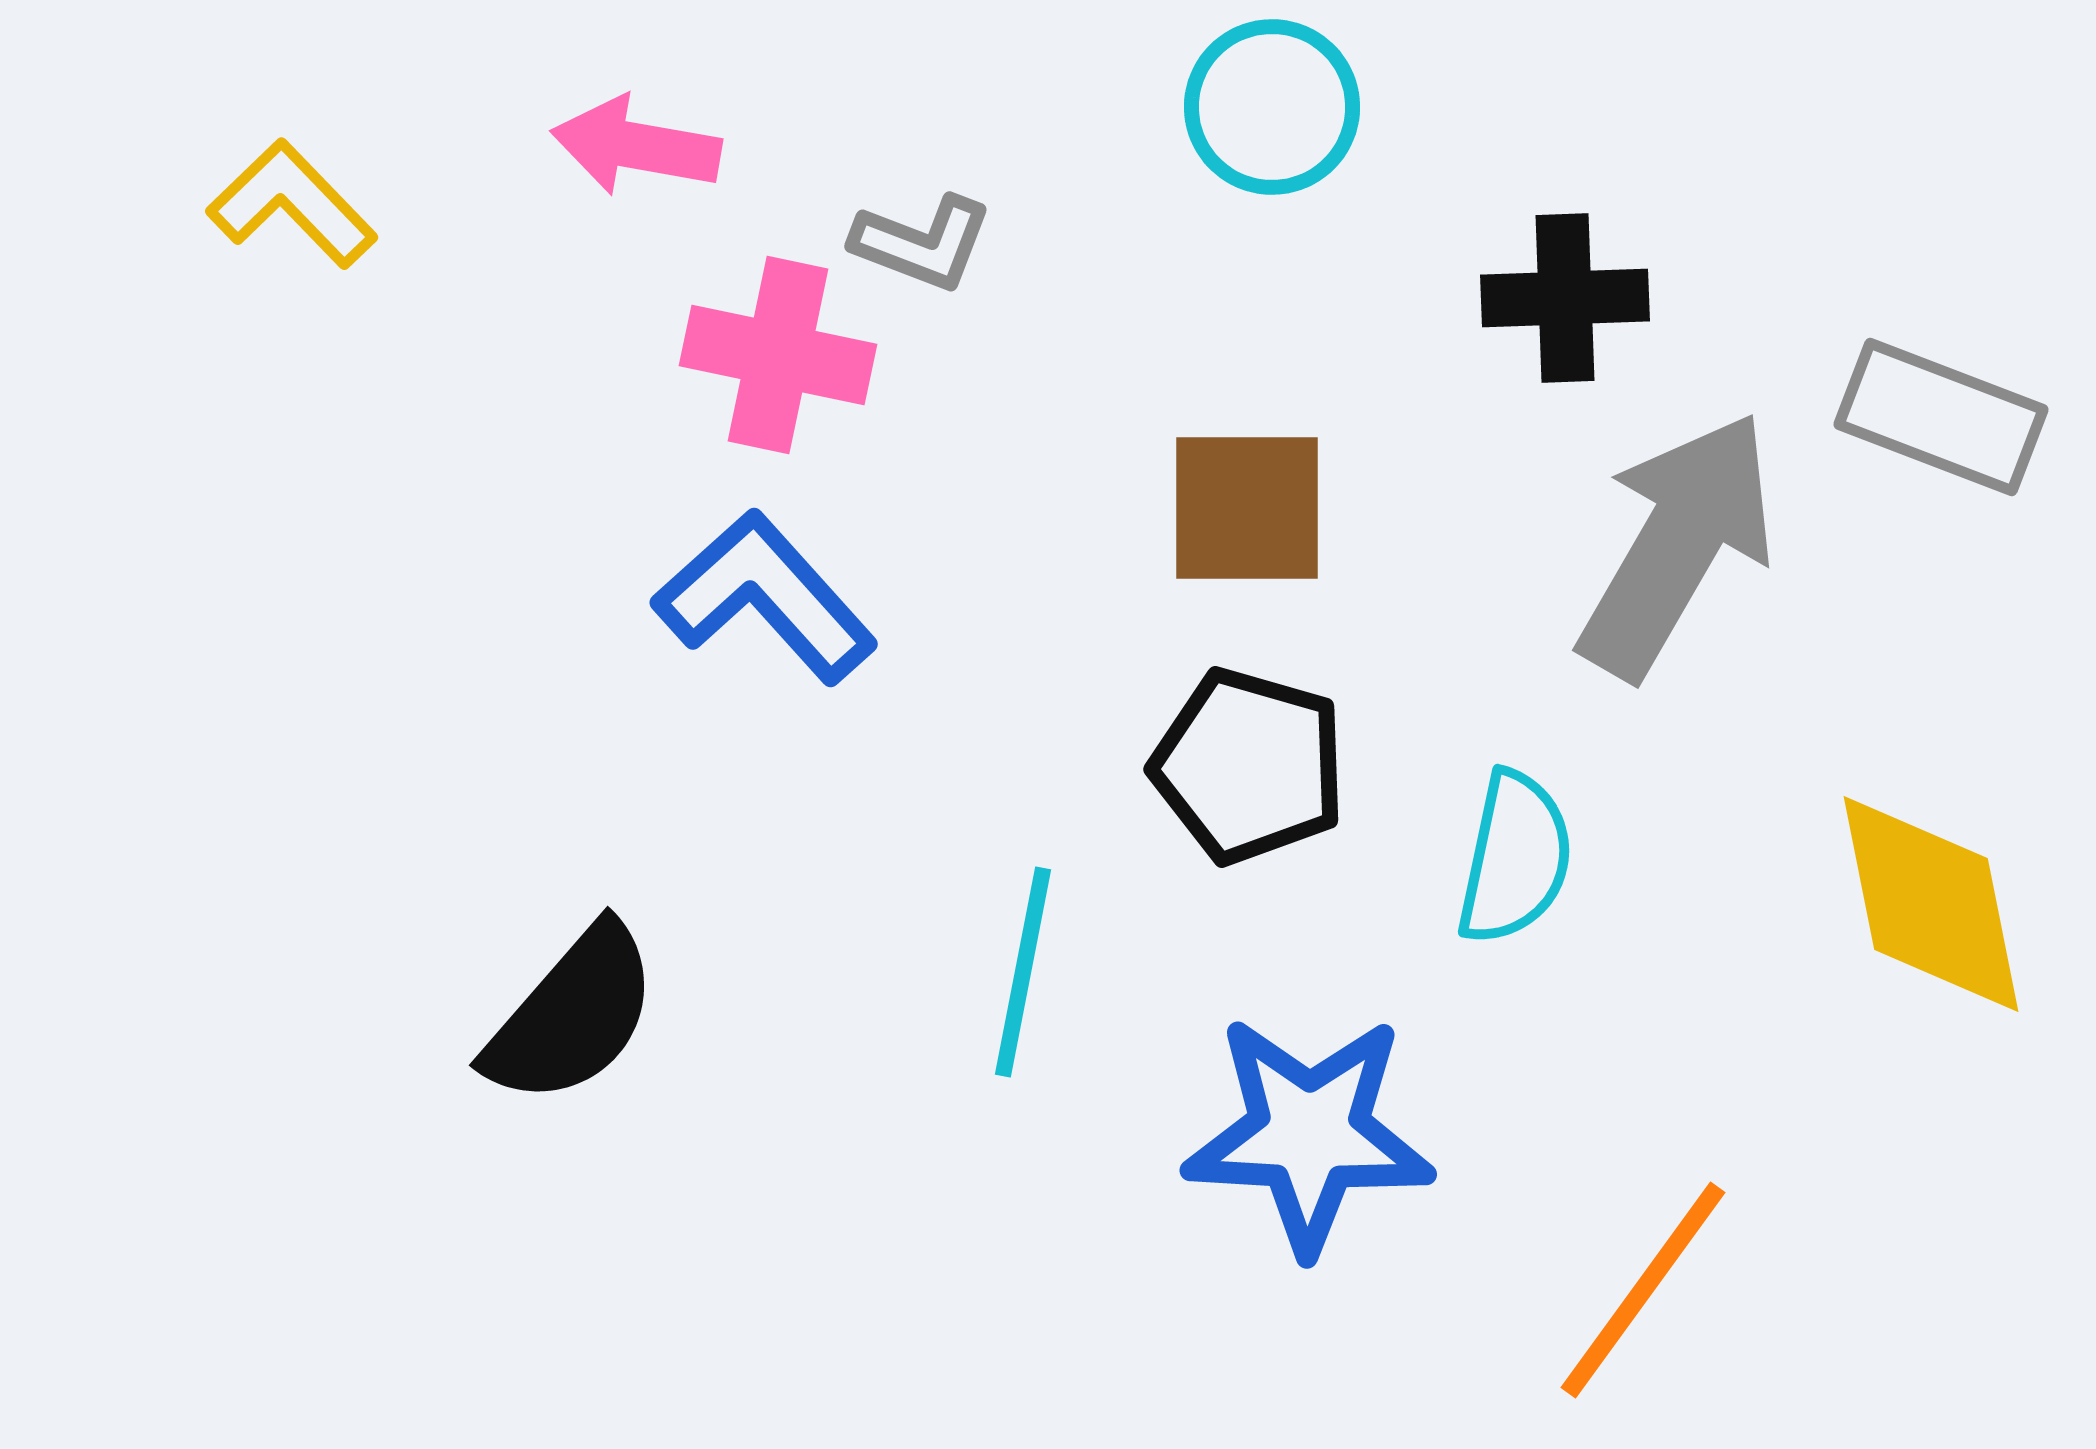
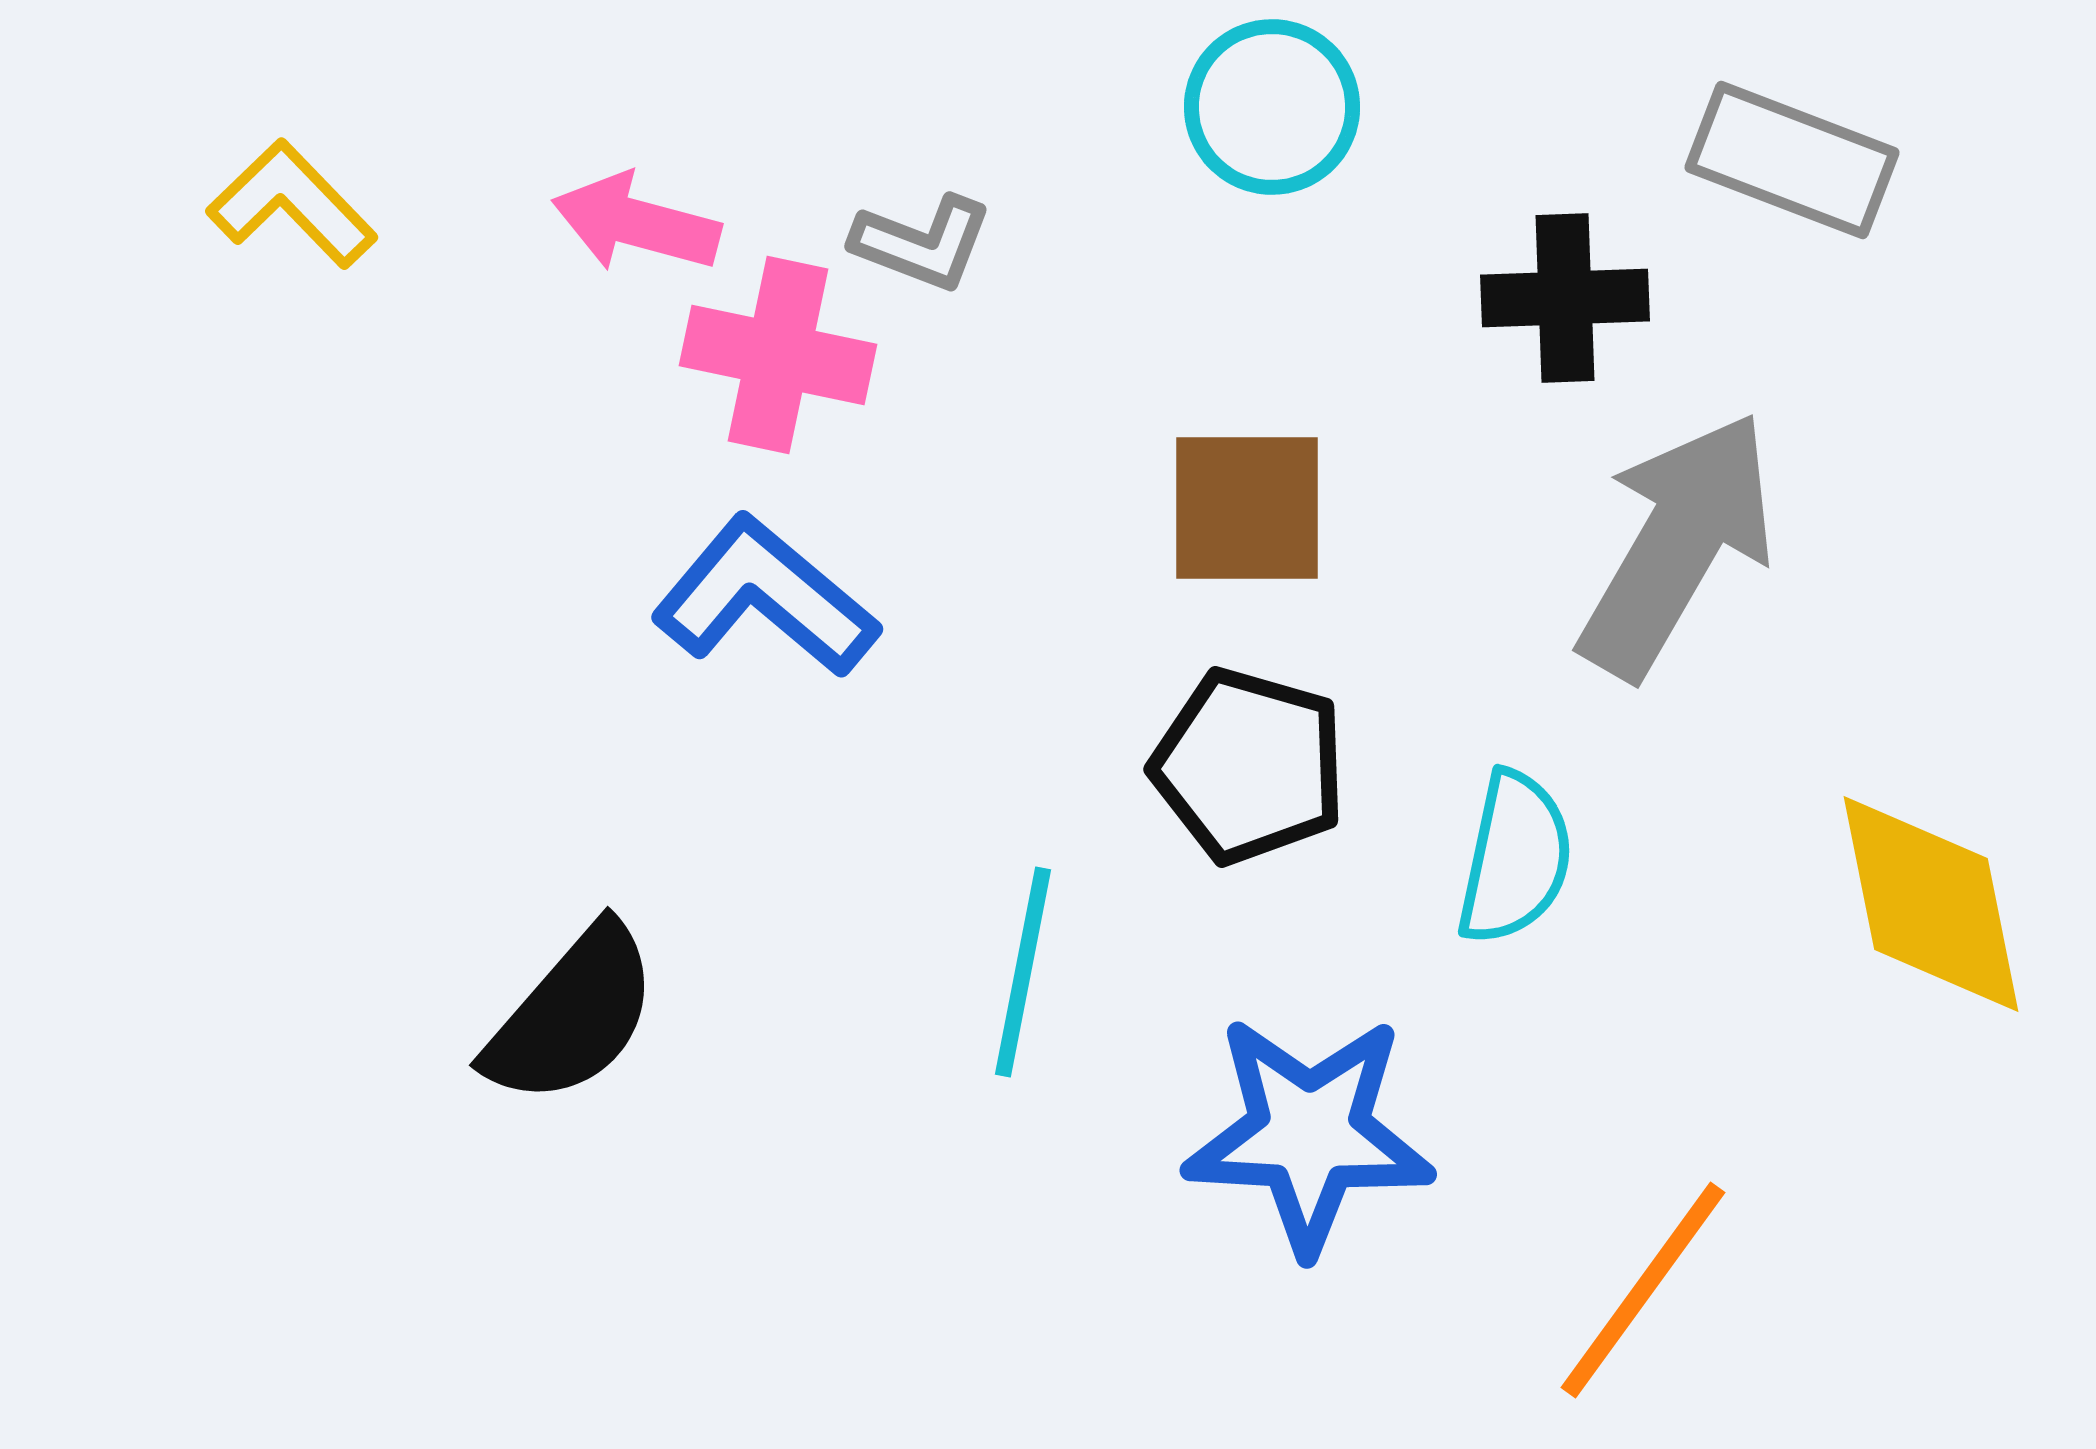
pink arrow: moved 77 px down; rotated 5 degrees clockwise
gray rectangle: moved 149 px left, 257 px up
blue L-shape: rotated 8 degrees counterclockwise
